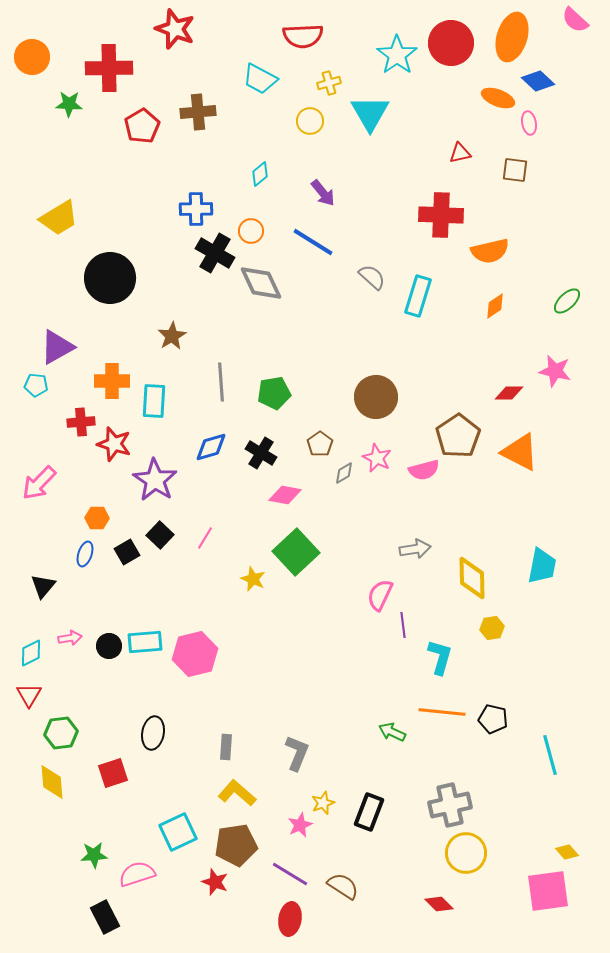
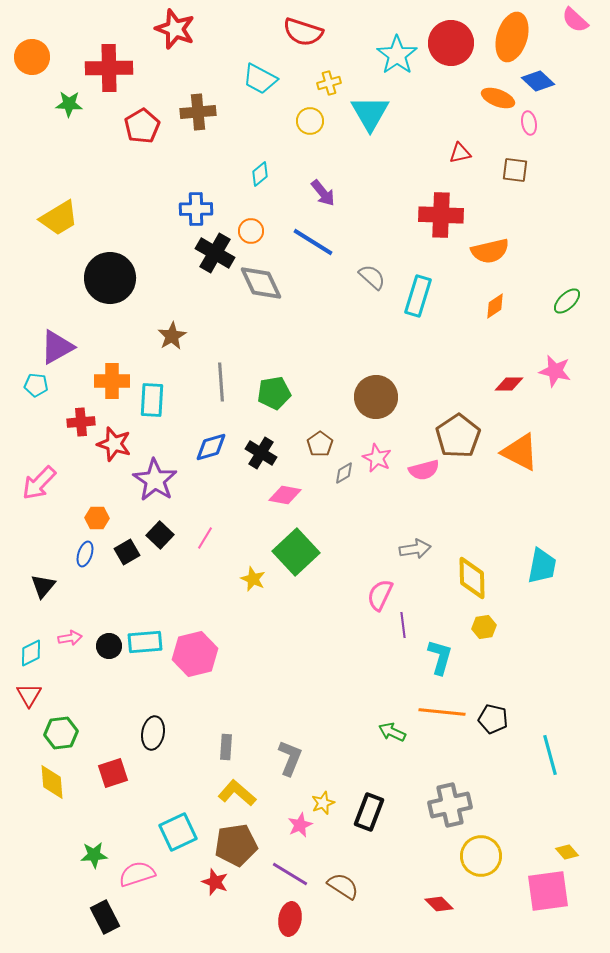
red semicircle at (303, 36): moved 4 px up; rotated 21 degrees clockwise
red diamond at (509, 393): moved 9 px up
cyan rectangle at (154, 401): moved 2 px left, 1 px up
yellow hexagon at (492, 628): moved 8 px left, 1 px up
gray L-shape at (297, 753): moved 7 px left, 5 px down
yellow circle at (466, 853): moved 15 px right, 3 px down
